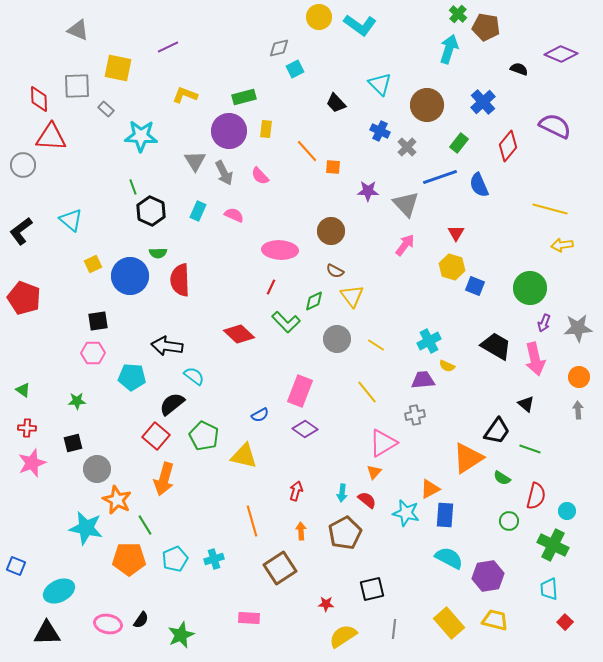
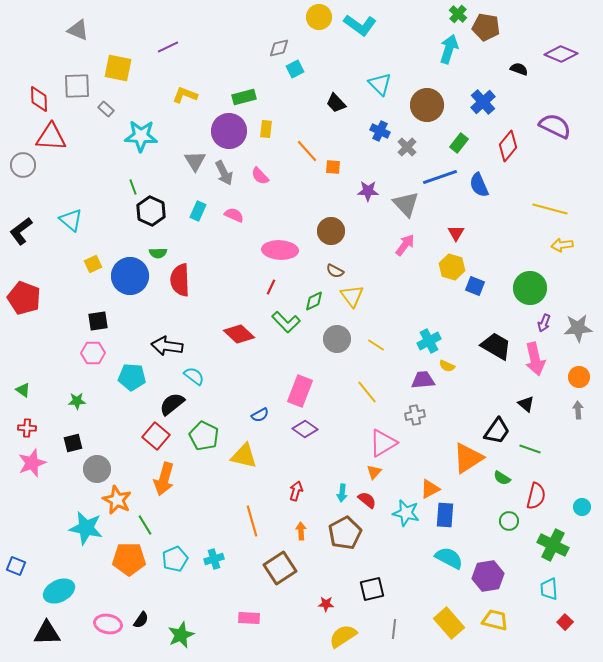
cyan circle at (567, 511): moved 15 px right, 4 px up
